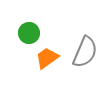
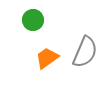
green circle: moved 4 px right, 13 px up
